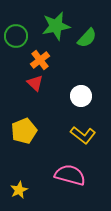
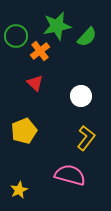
green star: moved 1 px right
green semicircle: moved 1 px up
orange cross: moved 9 px up
yellow L-shape: moved 3 px right, 3 px down; rotated 90 degrees counterclockwise
